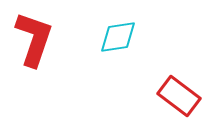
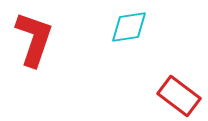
cyan diamond: moved 11 px right, 10 px up
